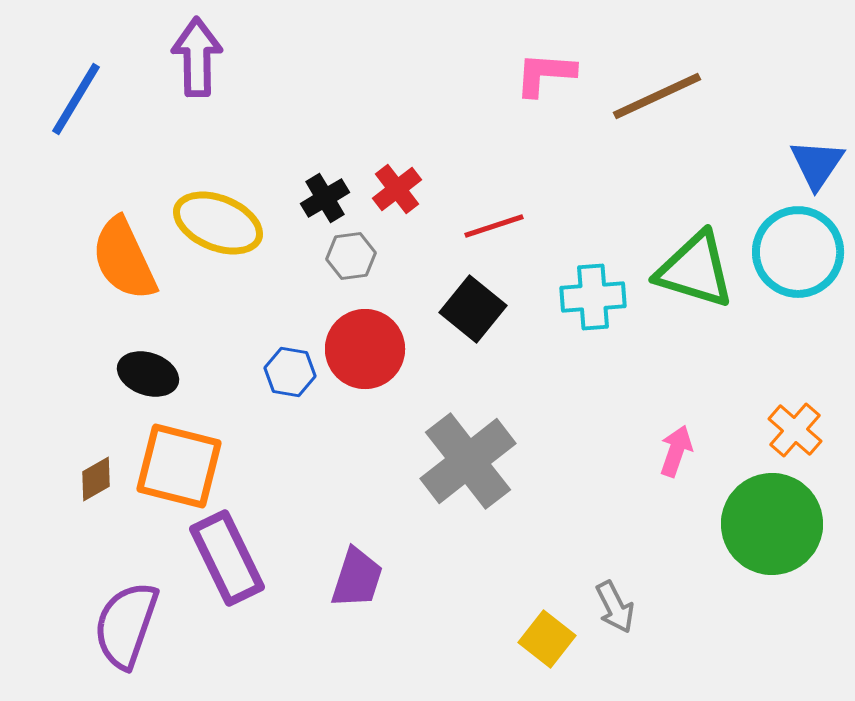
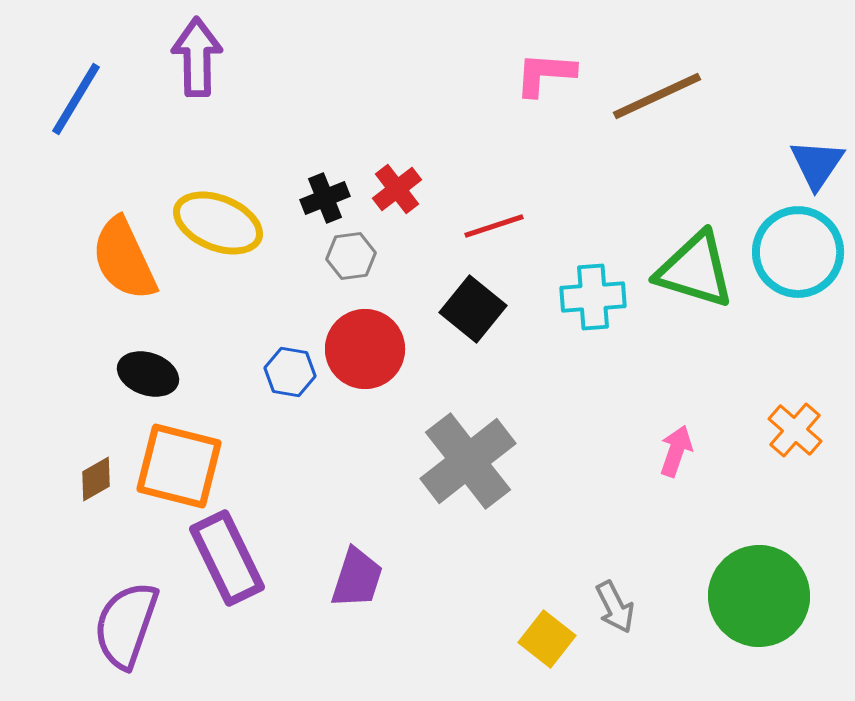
black cross: rotated 9 degrees clockwise
green circle: moved 13 px left, 72 px down
